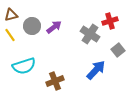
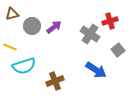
brown triangle: moved 1 px right, 1 px up
yellow line: moved 12 px down; rotated 32 degrees counterclockwise
blue arrow: rotated 80 degrees clockwise
